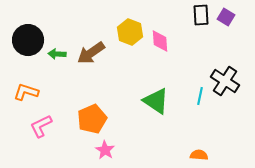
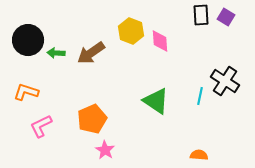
yellow hexagon: moved 1 px right, 1 px up
green arrow: moved 1 px left, 1 px up
